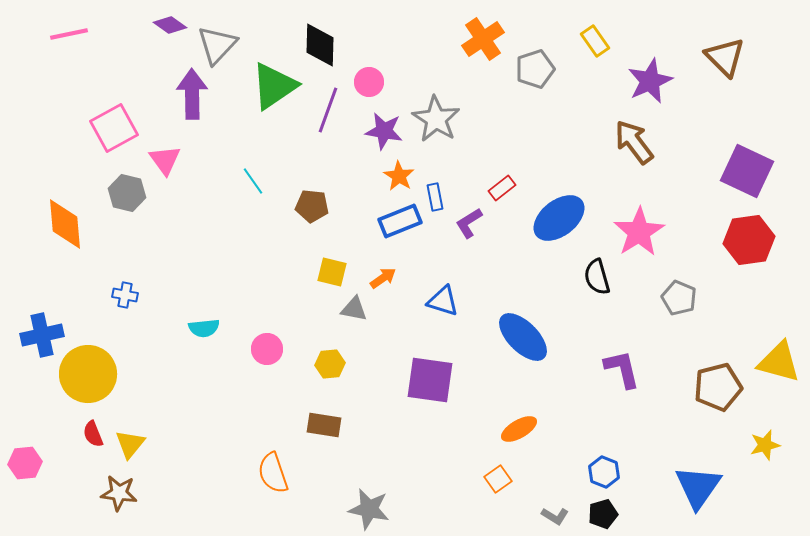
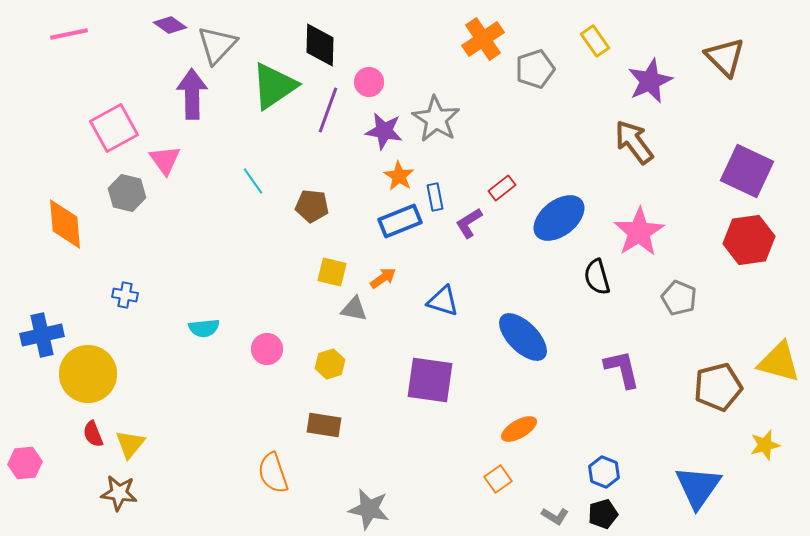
yellow hexagon at (330, 364): rotated 12 degrees counterclockwise
